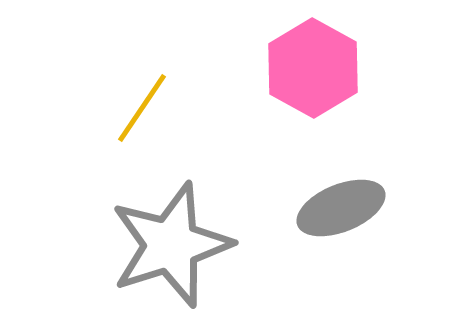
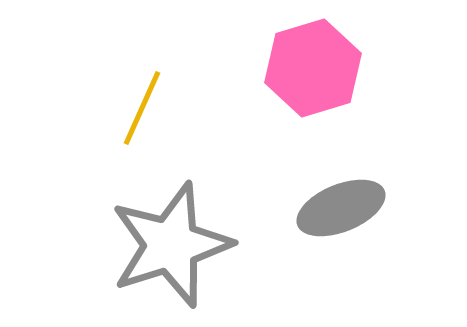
pink hexagon: rotated 14 degrees clockwise
yellow line: rotated 10 degrees counterclockwise
